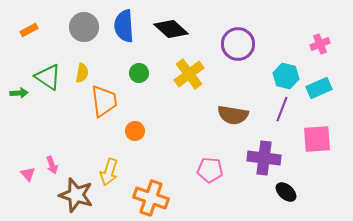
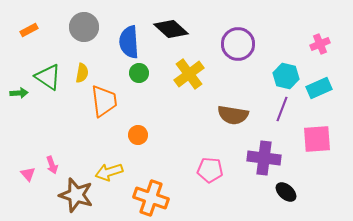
blue semicircle: moved 5 px right, 16 px down
orange circle: moved 3 px right, 4 px down
yellow arrow: rotated 56 degrees clockwise
